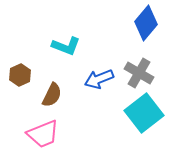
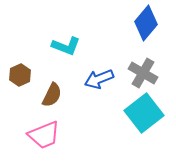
gray cross: moved 4 px right
pink trapezoid: moved 1 px right, 1 px down
